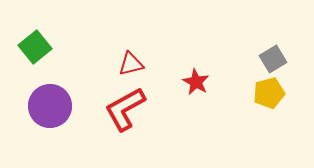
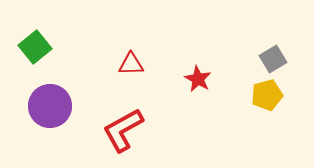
red triangle: rotated 12 degrees clockwise
red star: moved 2 px right, 3 px up
yellow pentagon: moved 2 px left, 2 px down
red L-shape: moved 2 px left, 21 px down
